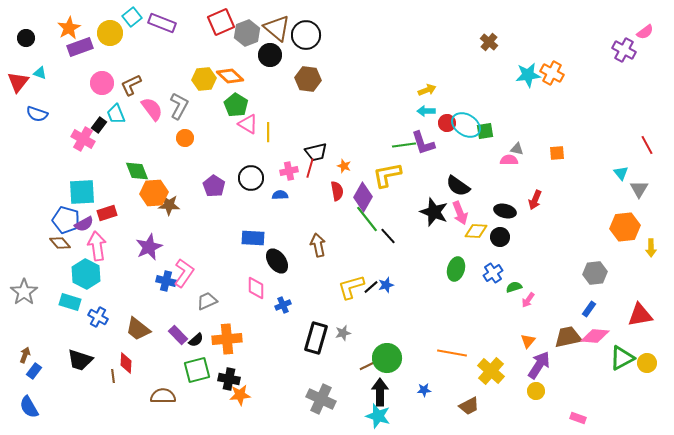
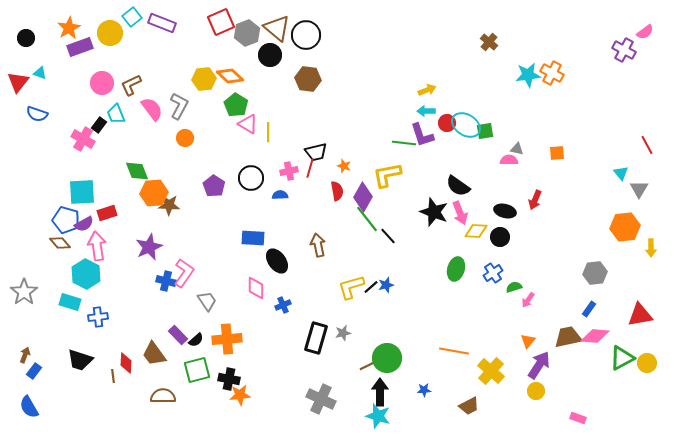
purple L-shape at (423, 143): moved 1 px left, 8 px up
green line at (404, 145): moved 2 px up; rotated 15 degrees clockwise
gray trapezoid at (207, 301): rotated 80 degrees clockwise
blue cross at (98, 317): rotated 36 degrees counterclockwise
brown trapezoid at (138, 329): moved 16 px right, 25 px down; rotated 16 degrees clockwise
orange line at (452, 353): moved 2 px right, 2 px up
